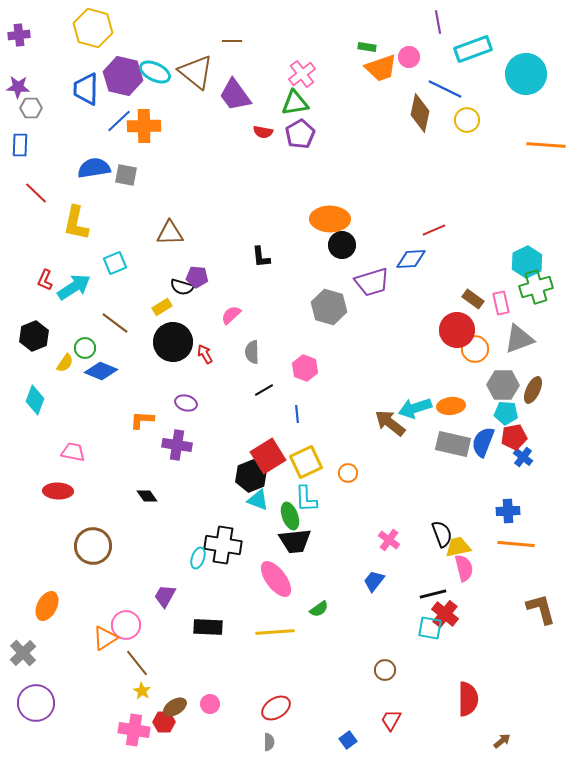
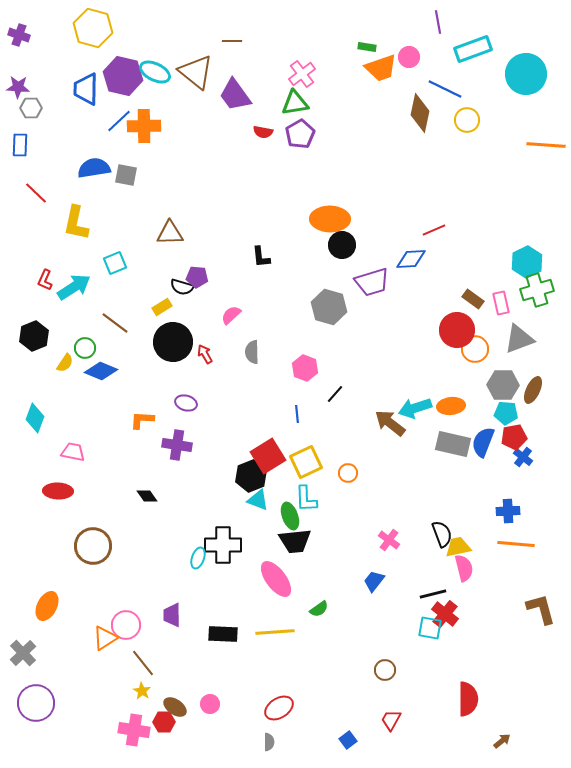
purple cross at (19, 35): rotated 25 degrees clockwise
green cross at (536, 287): moved 1 px right, 3 px down
black line at (264, 390): moved 71 px right, 4 px down; rotated 18 degrees counterclockwise
cyan diamond at (35, 400): moved 18 px down
black cross at (223, 545): rotated 9 degrees counterclockwise
purple trapezoid at (165, 596): moved 7 px right, 19 px down; rotated 30 degrees counterclockwise
black rectangle at (208, 627): moved 15 px right, 7 px down
brown line at (137, 663): moved 6 px right
brown ellipse at (175, 707): rotated 65 degrees clockwise
red ellipse at (276, 708): moved 3 px right
